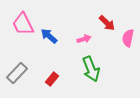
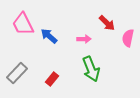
pink arrow: rotated 16 degrees clockwise
